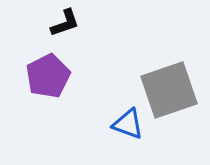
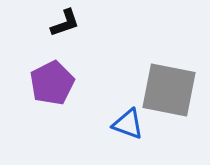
purple pentagon: moved 4 px right, 7 px down
gray square: rotated 30 degrees clockwise
